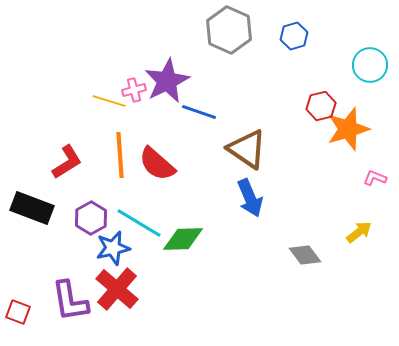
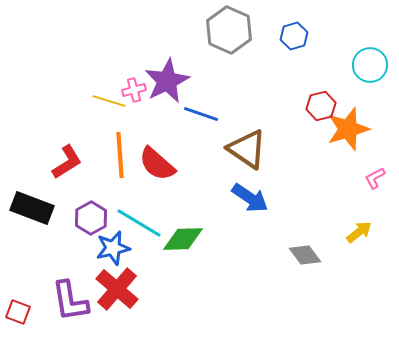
blue line: moved 2 px right, 2 px down
pink L-shape: rotated 50 degrees counterclockwise
blue arrow: rotated 33 degrees counterclockwise
